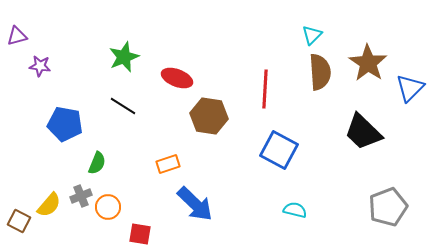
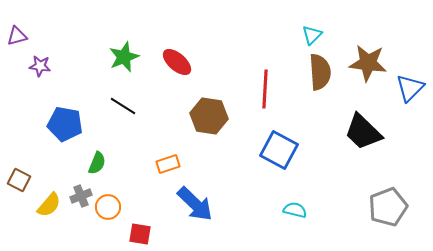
brown star: rotated 27 degrees counterclockwise
red ellipse: moved 16 px up; rotated 20 degrees clockwise
brown square: moved 41 px up
